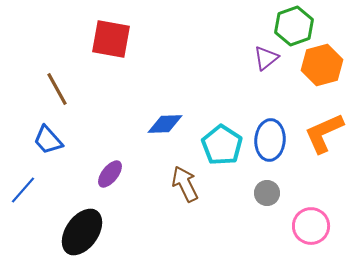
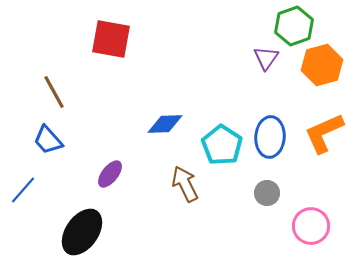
purple triangle: rotated 16 degrees counterclockwise
brown line: moved 3 px left, 3 px down
blue ellipse: moved 3 px up
